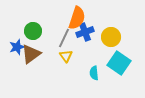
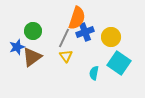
brown triangle: moved 1 px right, 3 px down
cyan semicircle: rotated 16 degrees clockwise
